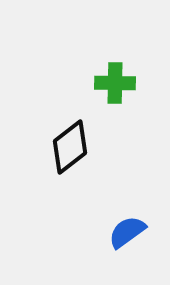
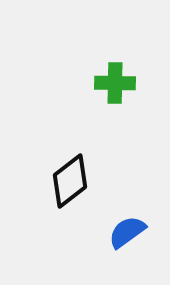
black diamond: moved 34 px down
